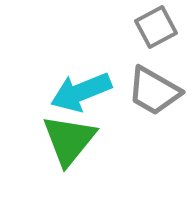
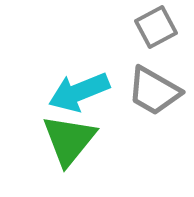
cyan arrow: moved 2 px left
